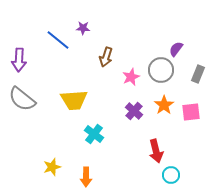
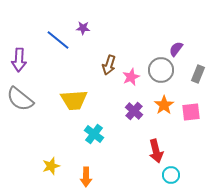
brown arrow: moved 3 px right, 8 px down
gray semicircle: moved 2 px left
yellow star: moved 1 px left, 1 px up
